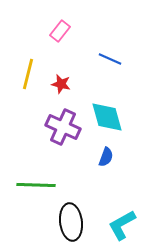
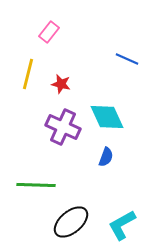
pink rectangle: moved 11 px left, 1 px down
blue line: moved 17 px right
cyan diamond: rotated 9 degrees counterclockwise
black ellipse: rotated 57 degrees clockwise
